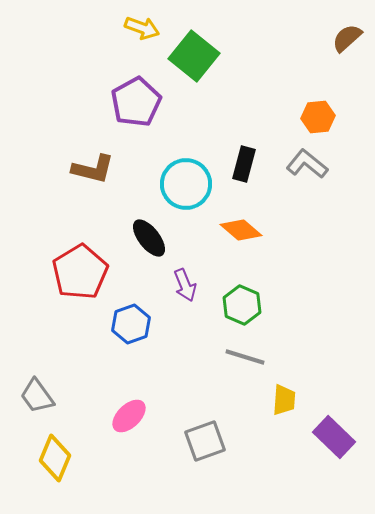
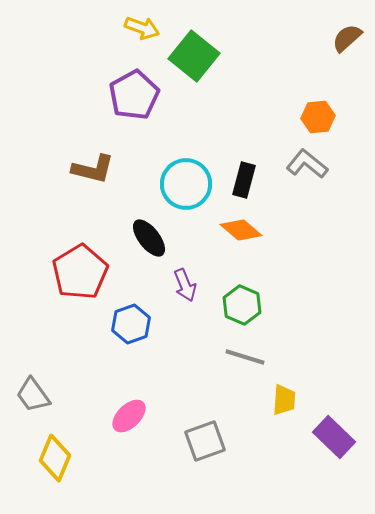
purple pentagon: moved 2 px left, 7 px up
black rectangle: moved 16 px down
gray trapezoid: moved 4 px left, 1 px up
